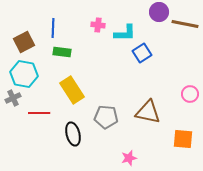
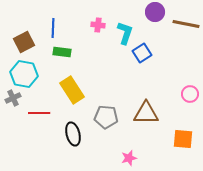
purple circle: moved 4 px left
brown line: moved 1 px right
cyan L-shape: rotated 70 degrees counterclockwise
brown triangle: moved 2 px left, 1 px down; rotated 12 degrees counterclockwise
